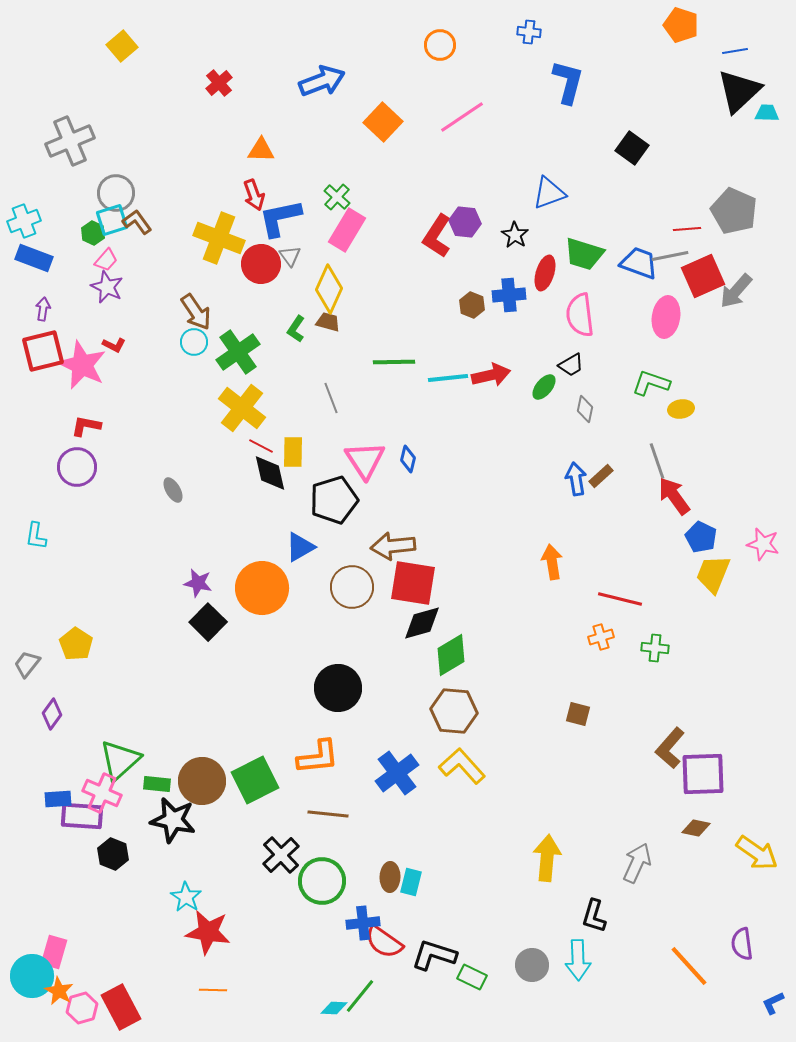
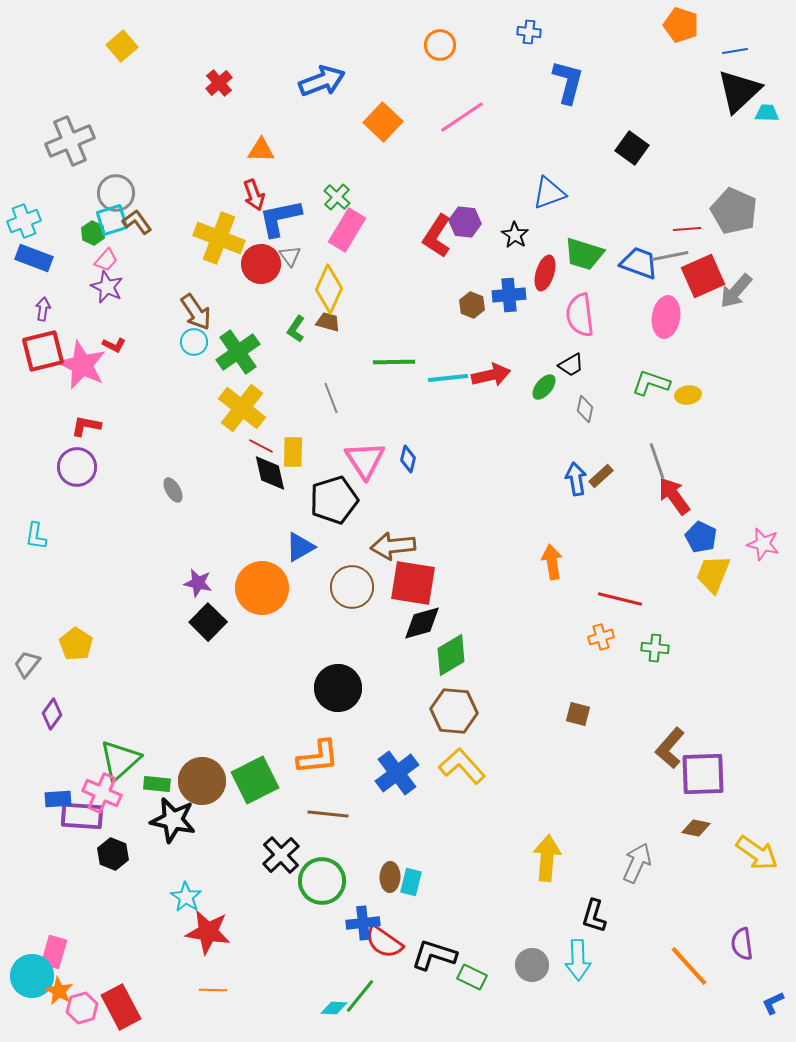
yellow ellipse at (681, 409): moved 7 px right, 14 px up
